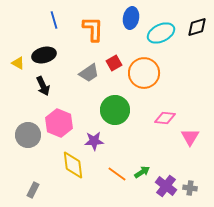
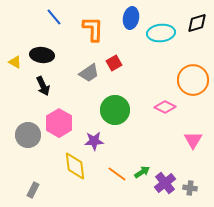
blue line: moved 3 px up; rotated 24 degrees counterclockwise
black diamond: moved 4 px up
cyan ellipse: rotated 20 degrees clockwise
black ellipse: moved 2 px left; rotated 20 degrees clockwise
yellow triangle: moved 3 px left, 1 px up
orange circle: moved 49 px right, 7 px down
pink diamond: moved 11 px up; rotated 20 degrees clockwise
pink hexagon: rotated 8 degrees clockwise
pink triangle: moved 3 px right, 3 px down
yellow diamond: moved 2 px right, 1 px down
purple cross: moved 1 px left, 3 px up; rotated 15 degrees clockwise
